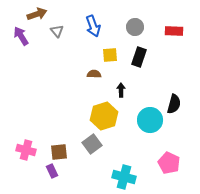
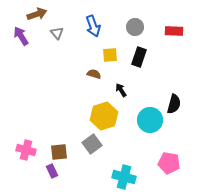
gray triangle: moved 2 px down
brown semicircle: rotated 16 degrees clockwise
black arrow: rotated 32 degrees counterclockwise
pink pentagon: rotated 15 degrees counterclockwise
